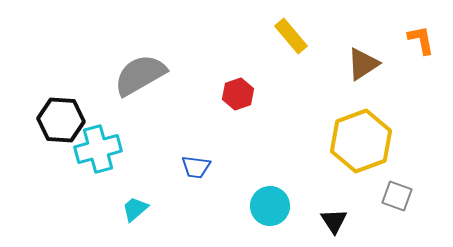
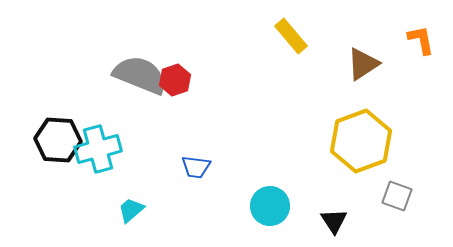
gray semicircle: rotated 52 degrees clockwise
red hexagon: moved 63 px left, 14 px up
black hexagon: moved 3 px left, 20 px down
cyan trapezoid: moved 4 px left, 1 px down
